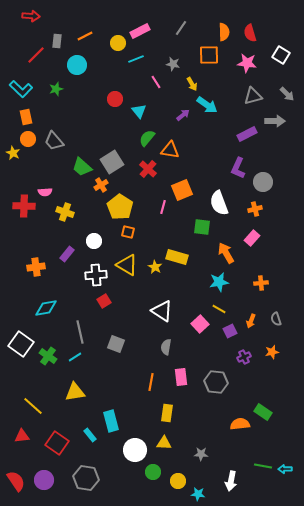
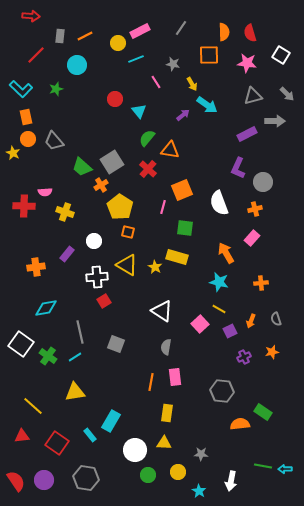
gray rectangle at (57, 41): moved 3 px right, 5 px up
green square at (202, 227): moved 17 px left, 1 px down
white cross at (96, 275): moved 1 px right, 2 px down
cyan star at (219, 282): rotated 24 degrees clockwise
pink rectangle at (181, 377): moved 6 px left
gray hexagon at (216, 382): moved 6 px right, 9 px down
cyan rectangle at (111, 421): rotated 45 degrees clockwise
green circle at (153, 472): moved 5 px left, 3 px down
yellow circle at (178, 481): moved 9 px up
cyan star at (198, 494): moved 1 px right, 3 px up; rotated 24 degrees clockwise
